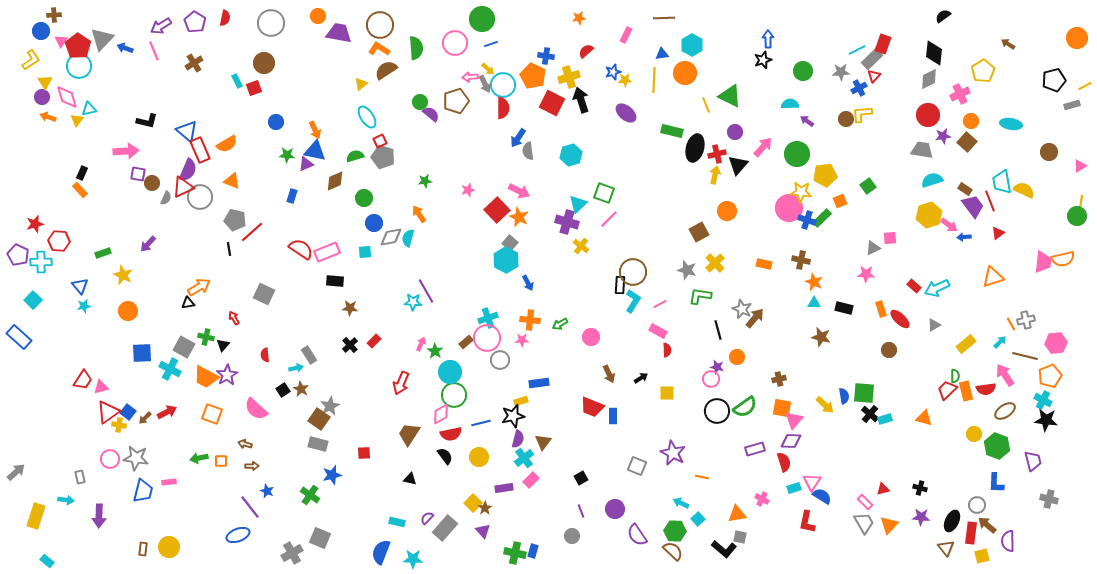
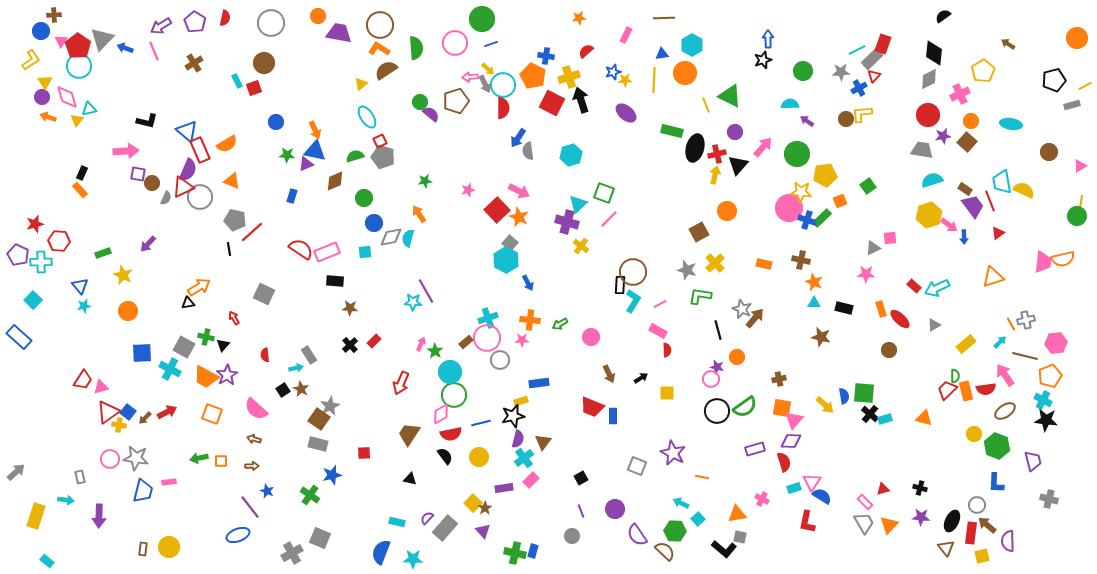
blue arrow at (964, 237): rotated 88 degrees counterclockwise
brown arrow at (245, 444): moved 9 px right, 5 px up
brown semicircle at (673, 551): moved 8 px left
